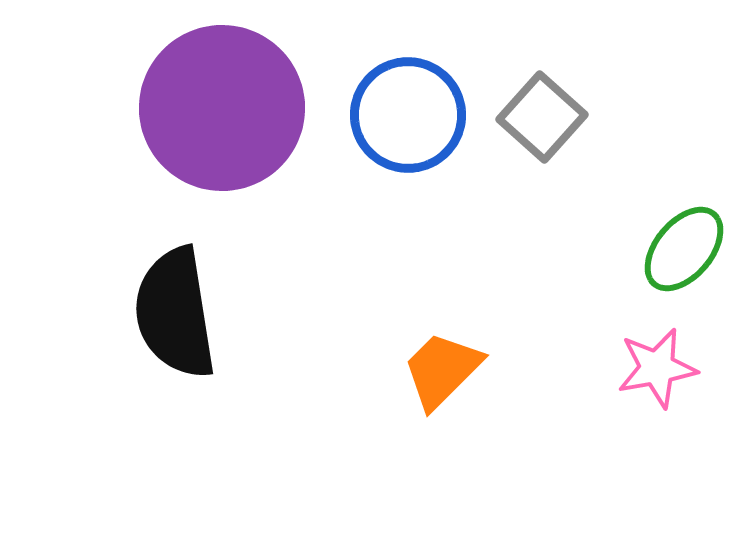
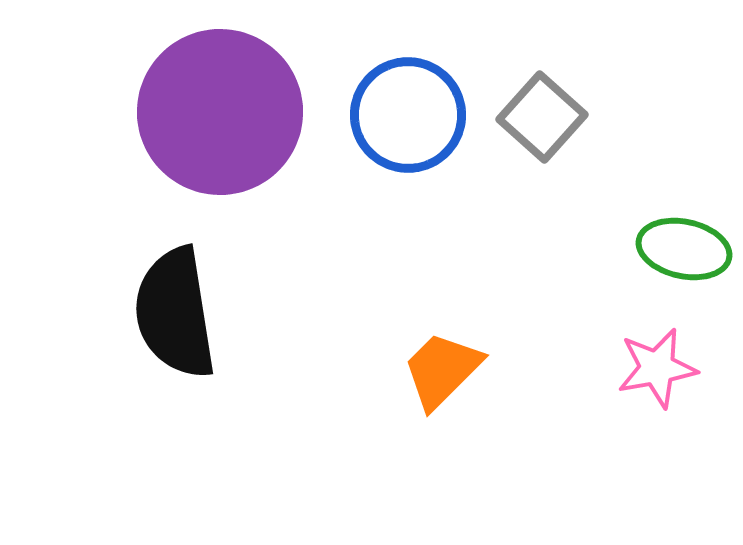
purple circle: moved 2 px left, 4 px down
green ellipse: rotated 62 degrees clockwise
